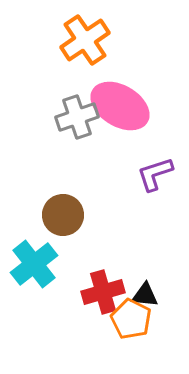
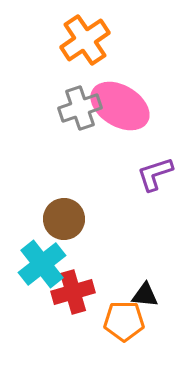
gray cross: moved 3 px right, 9 px up
brown circle: moved 1 px right, 4 px down
cyan cross: moved 8 px right
red cross: moved 30 px left
orange pentagon: moved 7 px left, 2 px down; rotated 27 degrees counterclockwise
